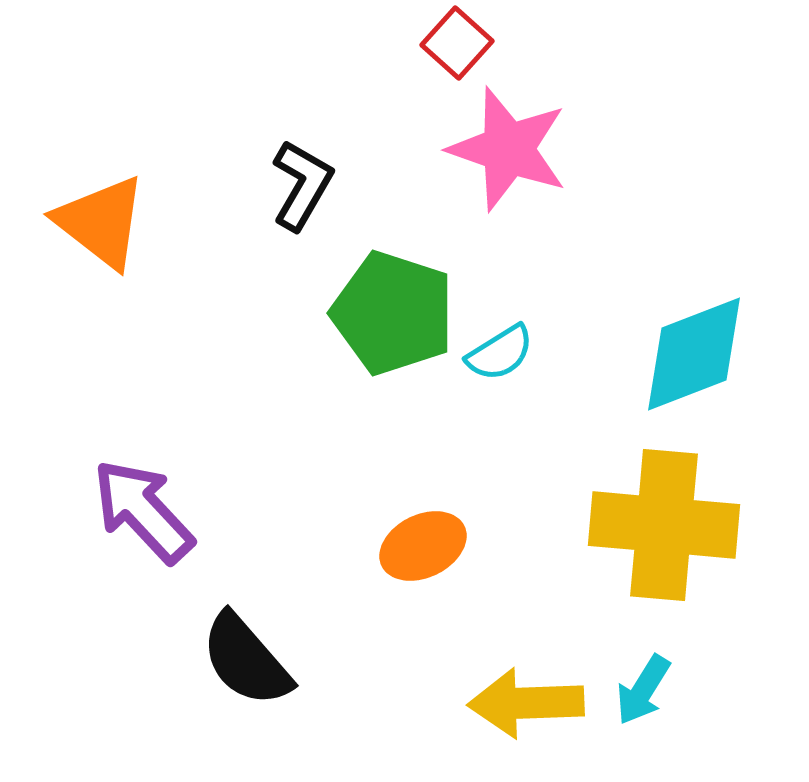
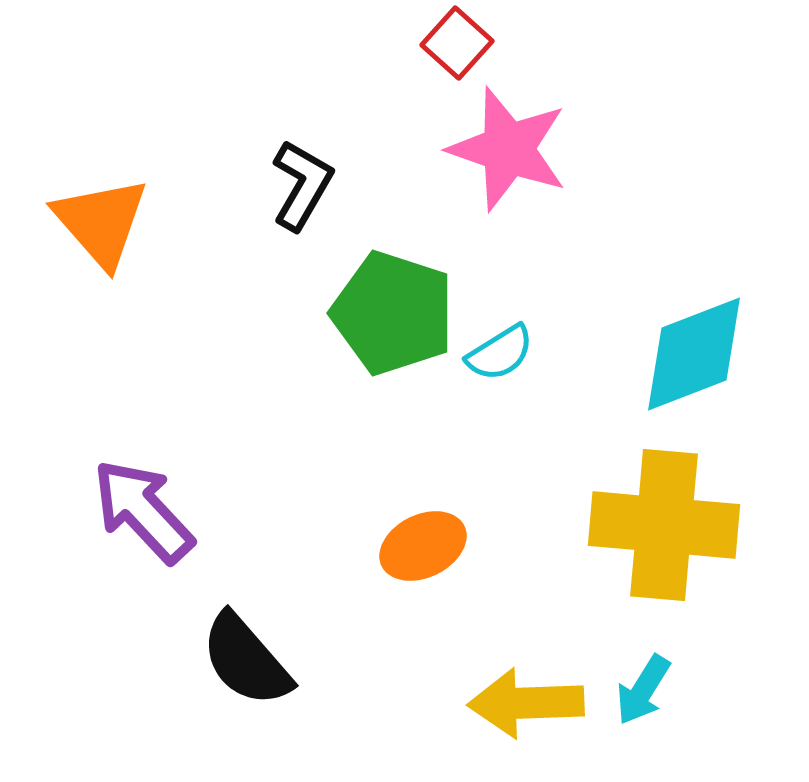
orange triangle: rotated 11 degrees clockwise
